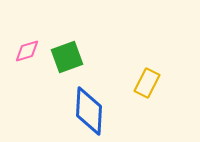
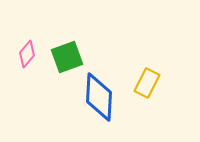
pink diamond: moved 3 px down; rotated 32 degrees counterclockwise
blue diamond: moved 10 px right, 14 px up
